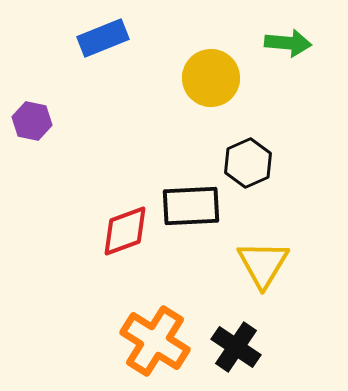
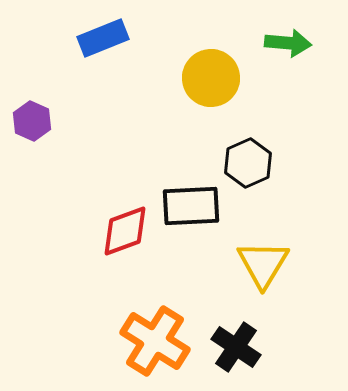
purple hexagon: rotated 12 degrees clockwise
